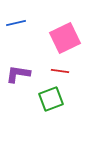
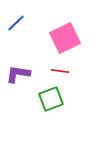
blue line: rotated 30 degrees counterclockwise
